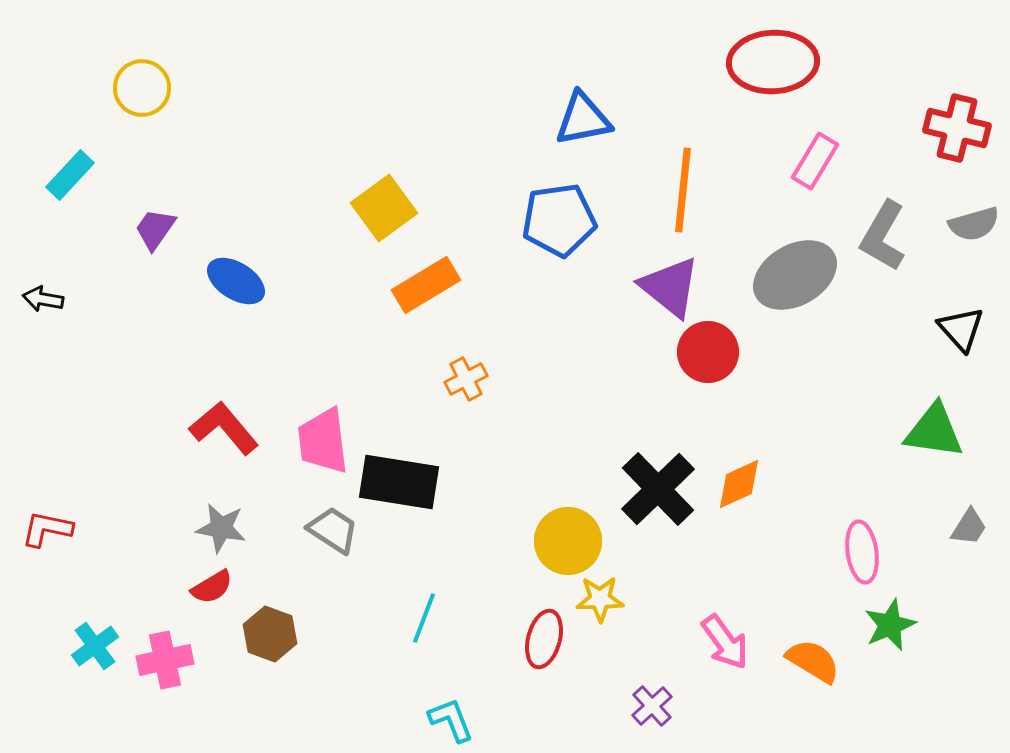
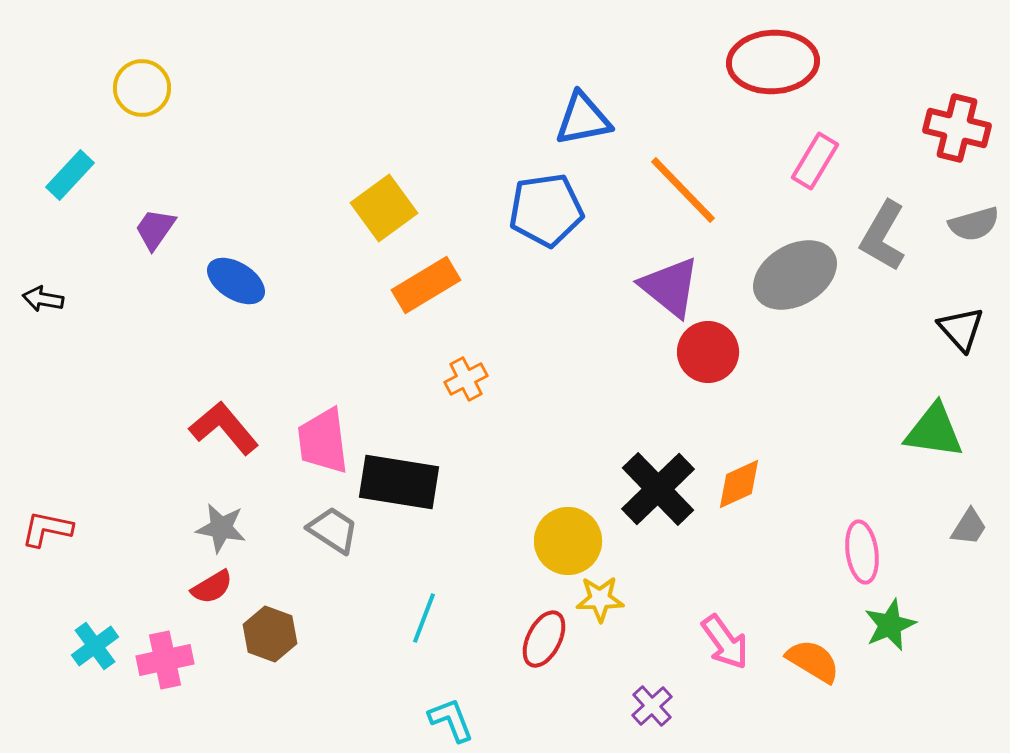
orange line at (683, 190): rotated 50 degrees counterclockwise
blue pentagon at (559, 220): moved 13 px left, 10 px up
red ellipse at (544, 639): rotated 12 degrees clockwise
